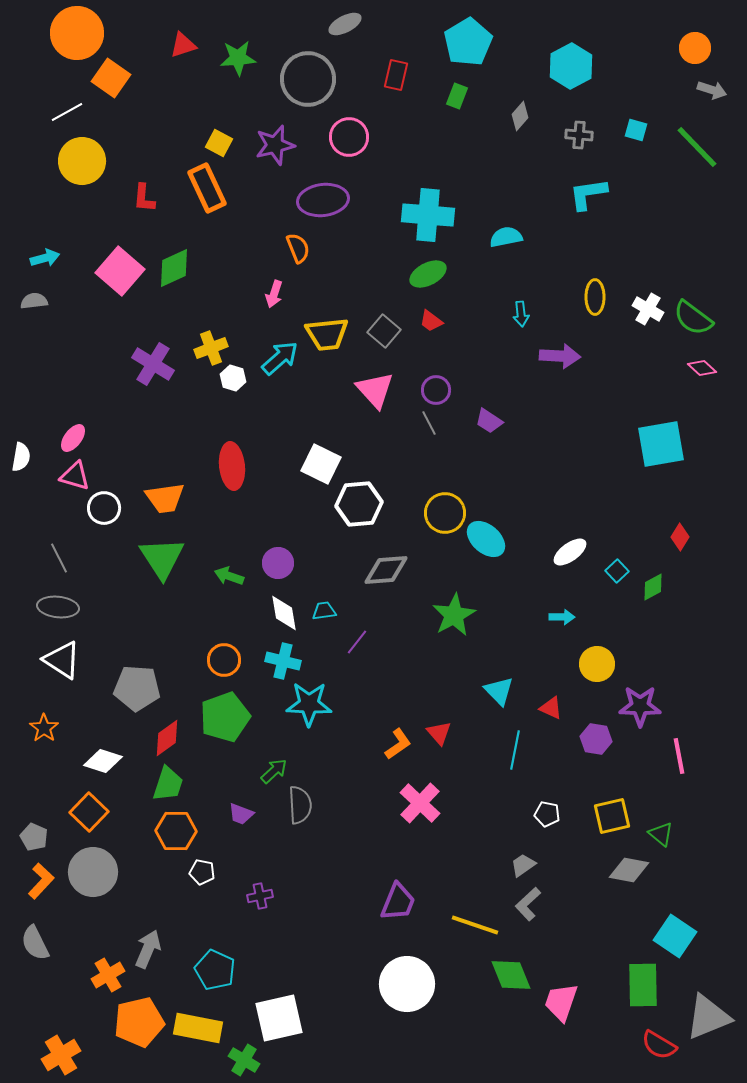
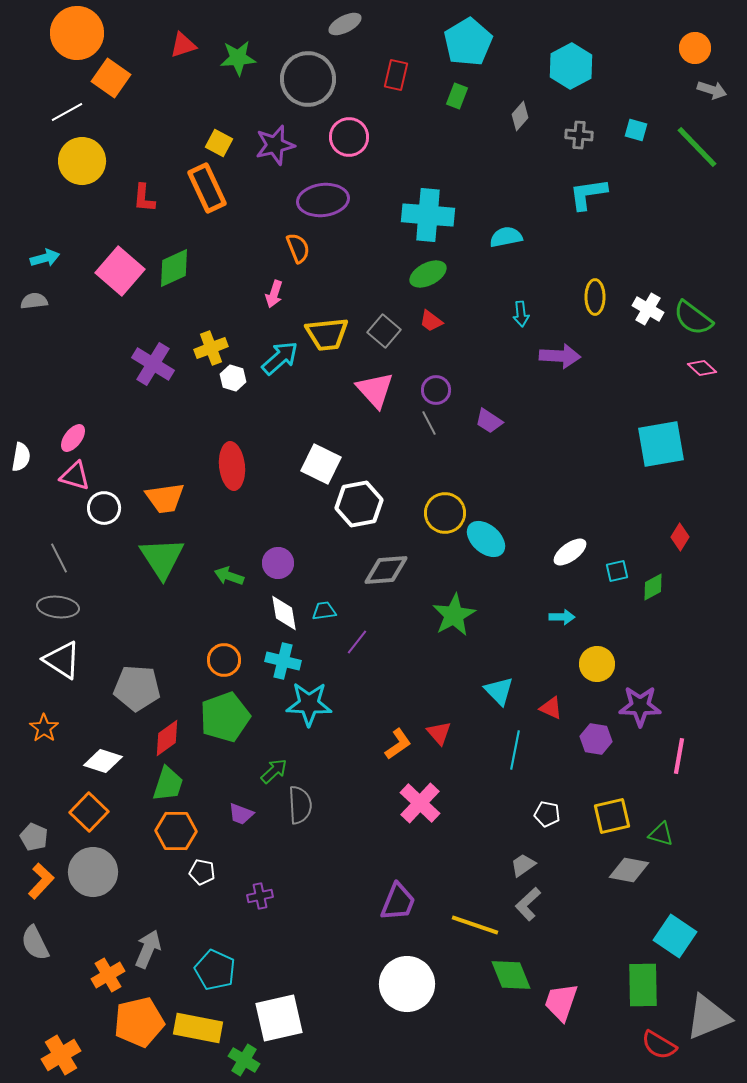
white hexagon at (359, 504): rotated 6 degrees counterclockwise
cyan square at (617, 571): rotated 30 degrees clockwise
pink line at (679, 756): rotated 21 degrees clockwise
green triangle at (661, 834): rotated 24 degrees counterclockwise
